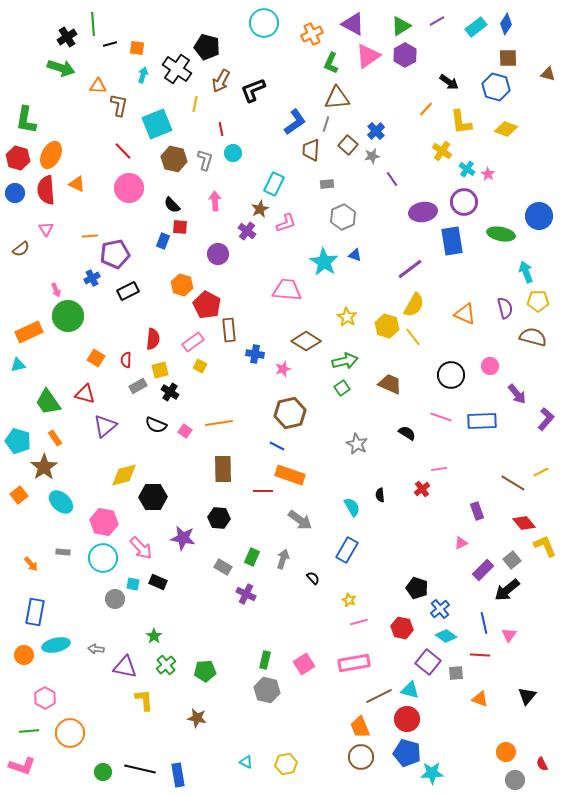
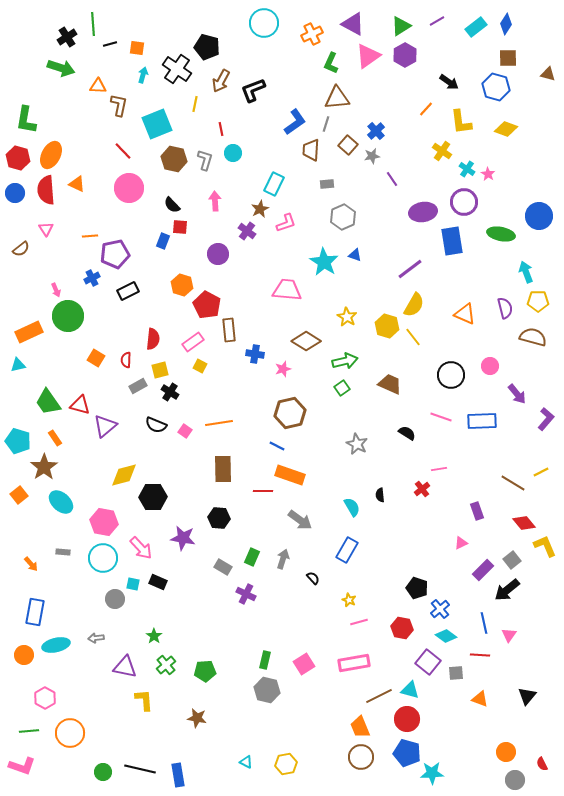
red triangle at (85, 394): moved 5 px left, 11 px down
gray arrow at (96, 649): moved 11 px up; rotated 14 degrees counterclockwise
